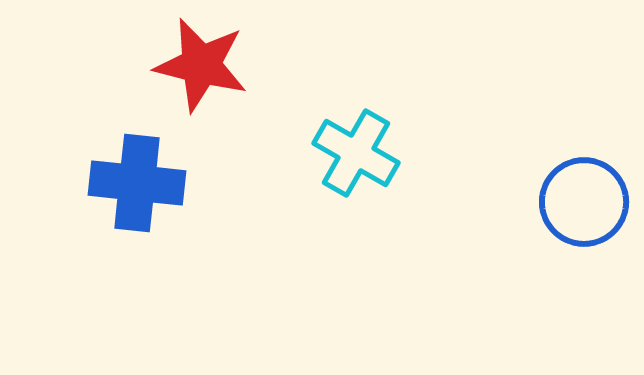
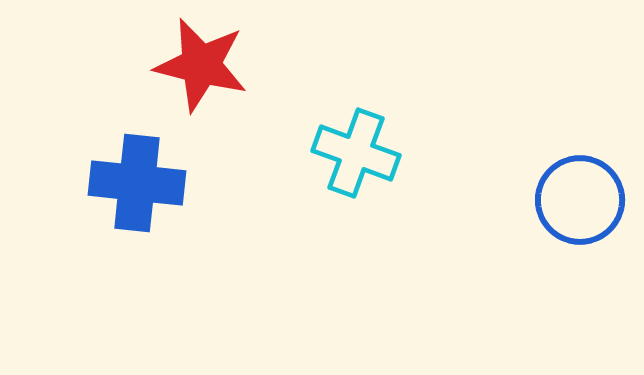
cyan cross: rotated 10 degrees counterclockwise
blue circle: moved 4 px left, 2 px up
